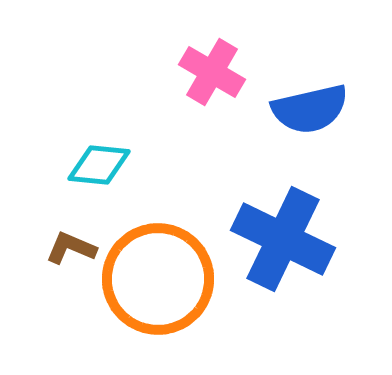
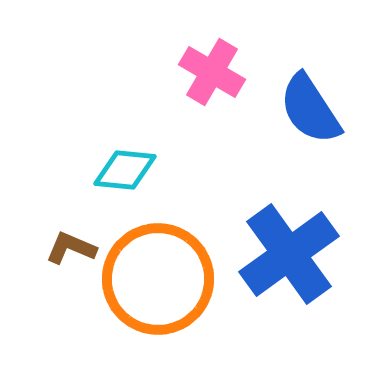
blue semicircle: rotated 70 degrees clockwise
cyan diamond: moved 26 px right, 5 px down
blue cross: moved 6 px right, 15 px down; rotated 28 degrees clockwise
